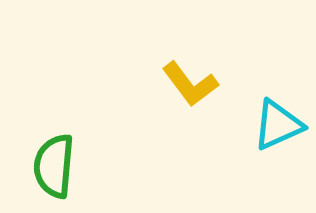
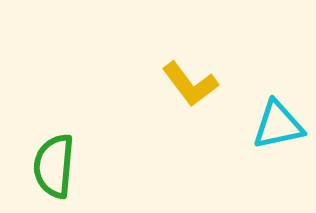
cyan triangle: rotated 12 degrees clockwise
